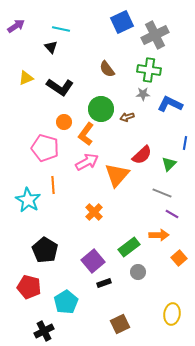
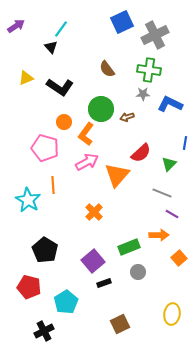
cyan line: rotated 66 degrees counterclockwise
red semicircle: moved 1 px left, 2 px up
green rectangle: rotated 15 degrees clockwise
